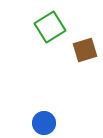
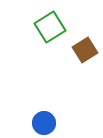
brown square: rotated 15 degrees counterclockwise
